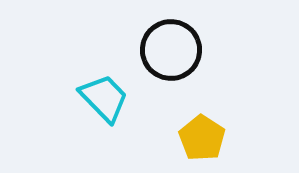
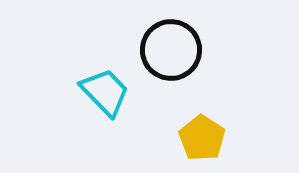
cyan trapezoid: moved 1 px right, 6 px up
